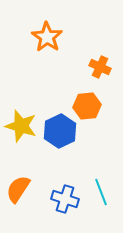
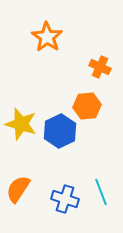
yellow star: moved 2 px up
